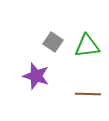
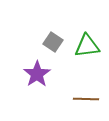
purple star: moved 1 px right, 2 px up; rotated 20 degrees clockwise
brown line: moved 2 px left, 5 px down
